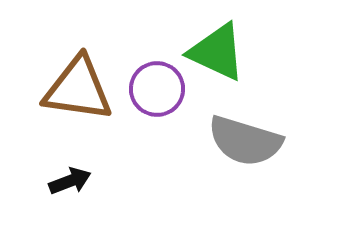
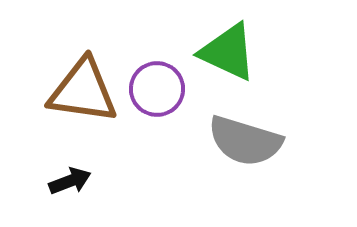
green triangle: moved 11 px right
brown triangle: moved 5 px right, 2 px down
